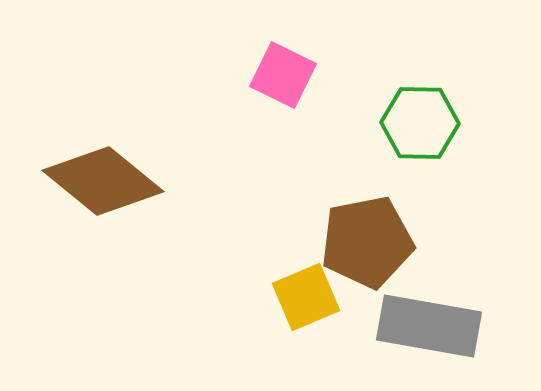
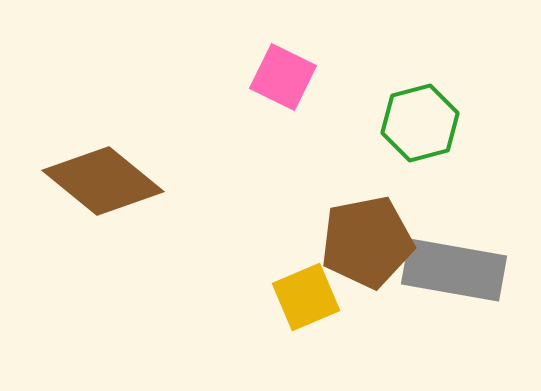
pink square: moved 2 px down
green hexagon: rotated 16 degrees counterclockwise
gray rectangle: moved 25 px right, 56 px up
